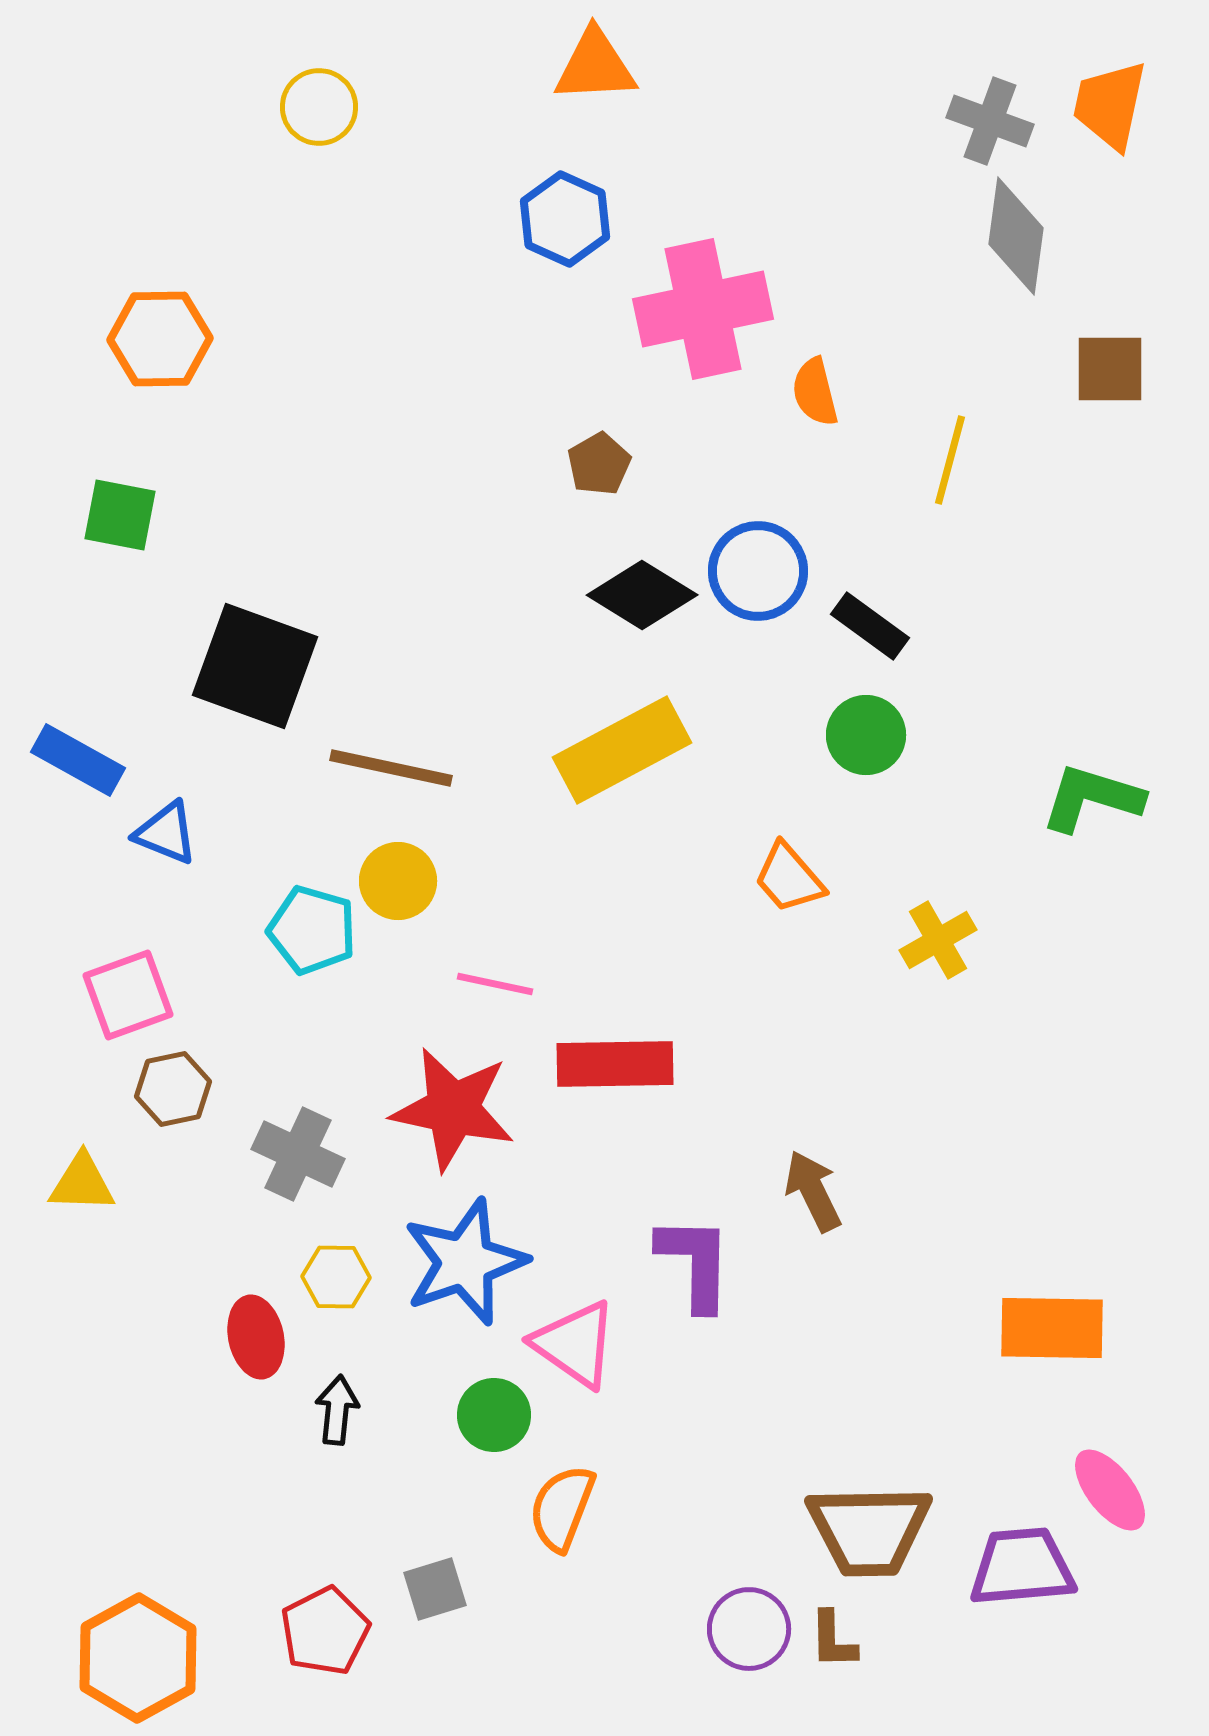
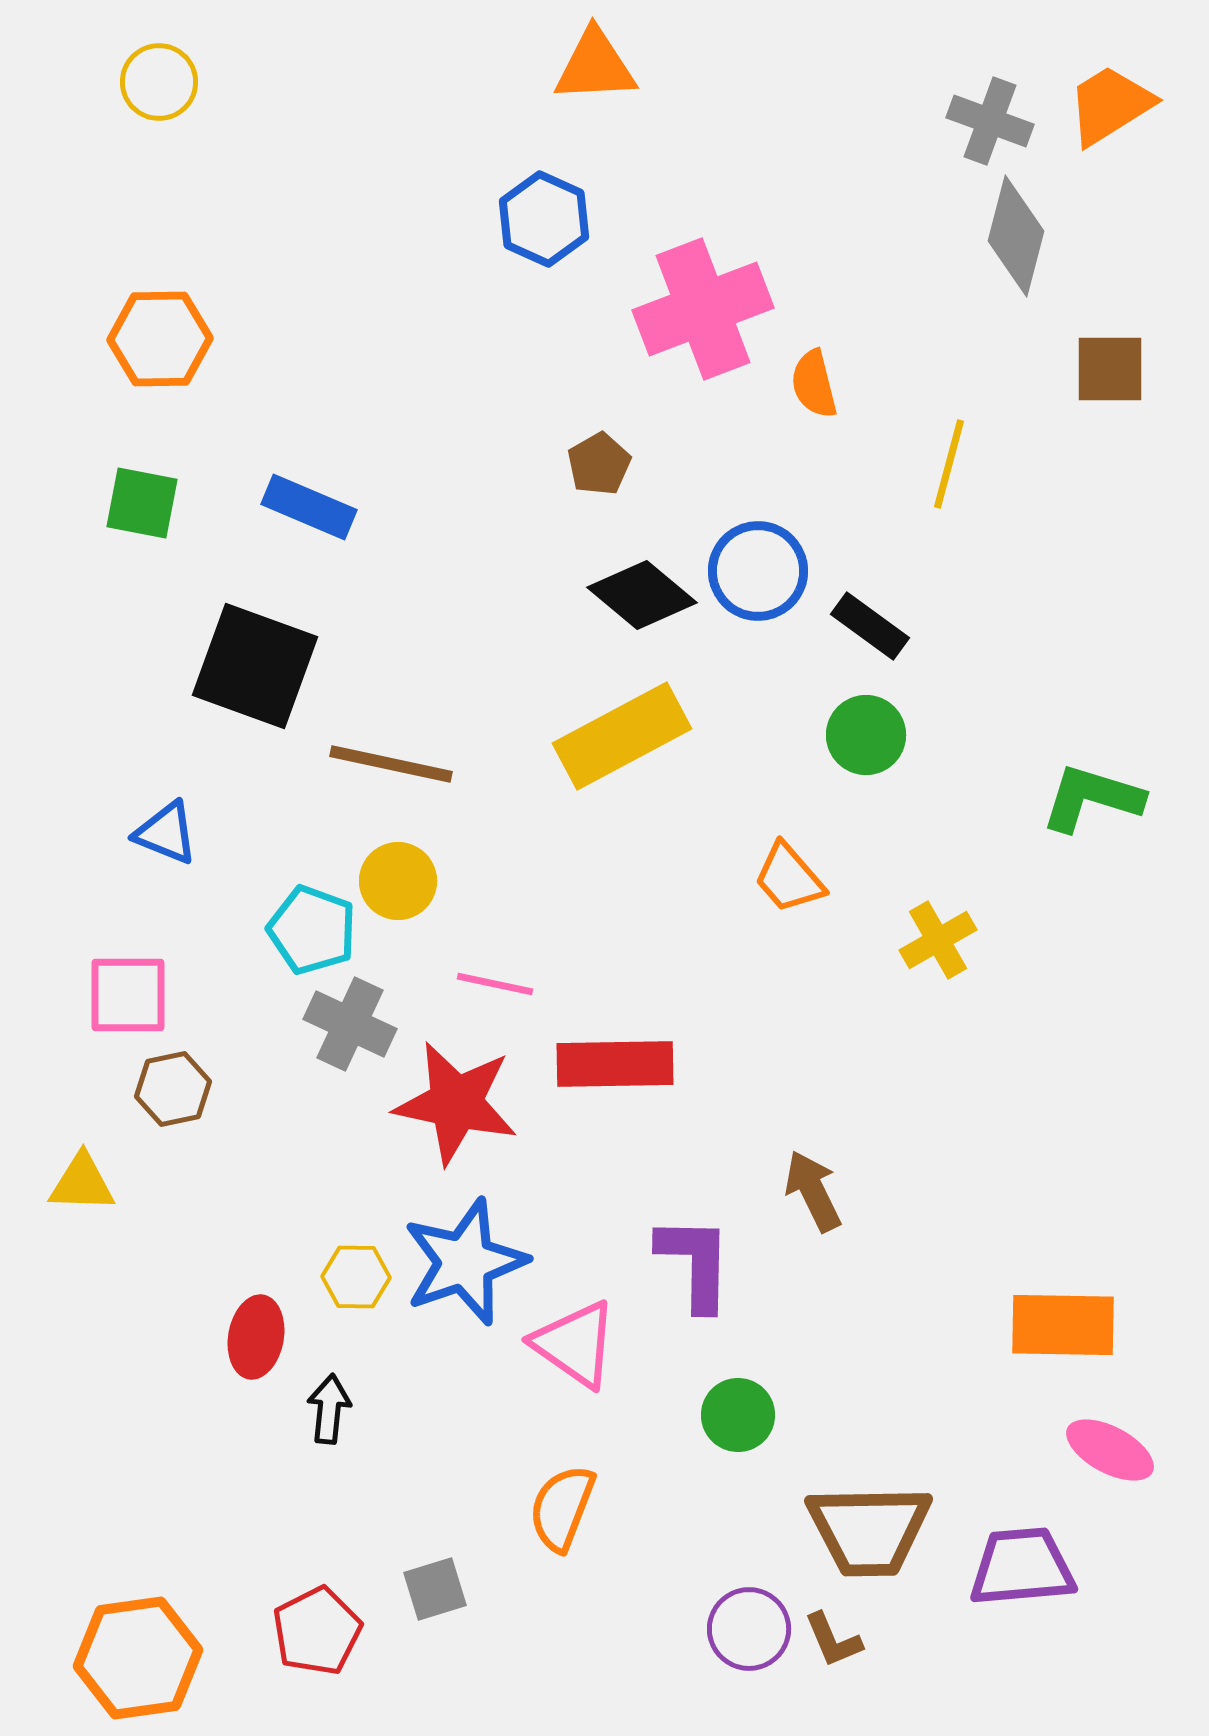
orange trapezoid at (1110, 105): rotated 46 degrees clockwise
yellow circle at (319, 107): moved 160 px left, 25 px up
blue hexagon at (565, 219): moved 21 px left
gray diamond at (1016, 236): rotated 7 degrees clockwise
pink cross at (703, 309): rotated 9 degrees counterclockwise
orange semicircle at (815, 392): moved 1 px left, 8 px up
yellow line at (950, 460): moved 1 px left, 4 px down
green square at (120, 515): moved 22 px right, 12 px up
black diamond at (642, 595): rotated 8 degrees clockwise
yellow rectangle at (622, 750): moved 14 px up
blue rectangle at (78, 760): moved 231 px right, 253 px up; rotated 6 degrees counterclockwise
brown line at (391, 768): moved 4 px up
cyan pentagon at (312, 930): rotated 4 degrees clockwise
pink square at (128, 995): rotated 20 degrees clockwise
red star at (453, 1109): moved 3 px right, 6 px up
gray cross at (298, 1154): moved 52 px right, 130 px up
yellow hexagon at (336, 1277): moved 20 px right
orange rectangle at (1052, 1328): moved 11 px right, 3 px up
red ellipse at (256, 1337): rotated 22 degrees clockwise
black arrow at (337, 1410): moved 8 px left, 1 px up
green circle at (494, 1415): moved 244 px right
pink ellipse at (1110, 1490): moved 40 px up; rotated 24 degrees counterclockwise
red pentagon at (325, 1631): moved 8 px left
brown L-shape at (833, 1640): rotated 22 degrees counterclockwise
orange hexagon at (138, 1658): rotated 21 degrees clockwise
